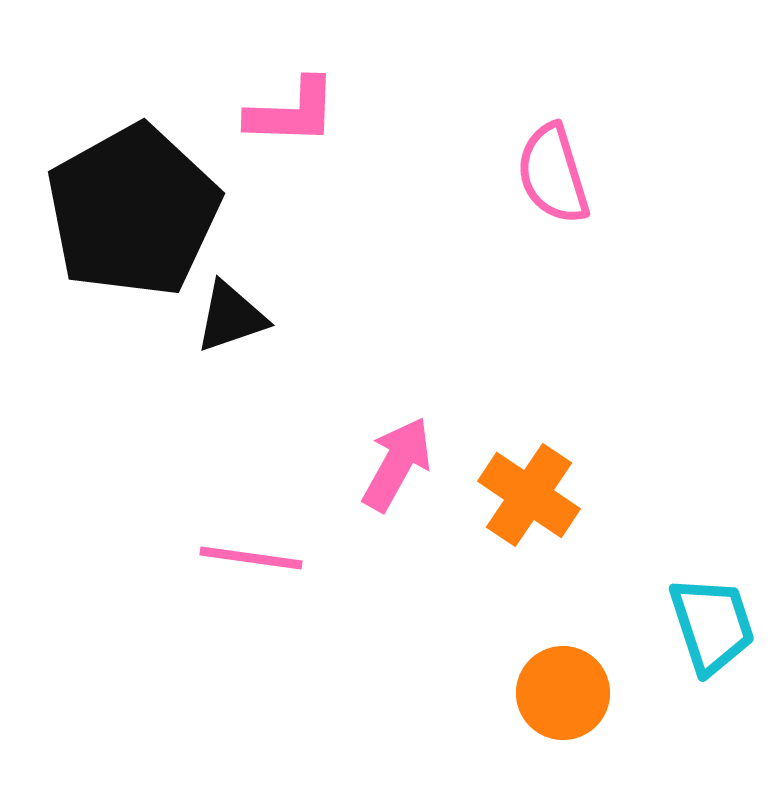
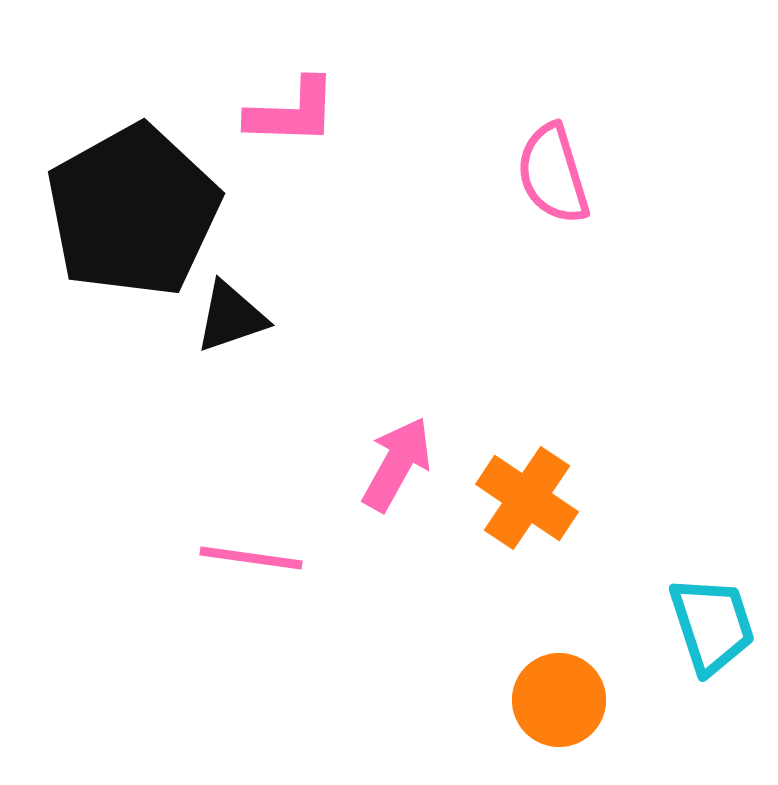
orange cross: moved 2 px left, 3 px down
orange circle: moved 4 px left, 7 px down
